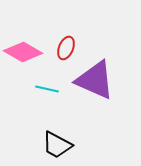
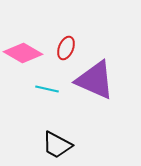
pink diamond: moved 1 px down
